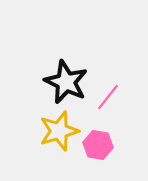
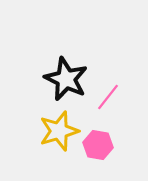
black star: moved 3 px up
